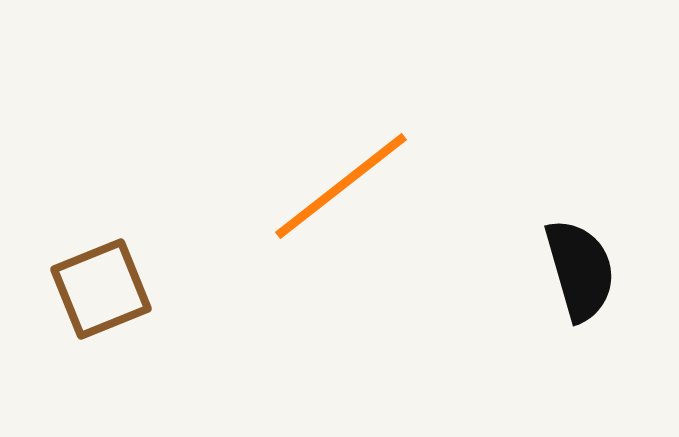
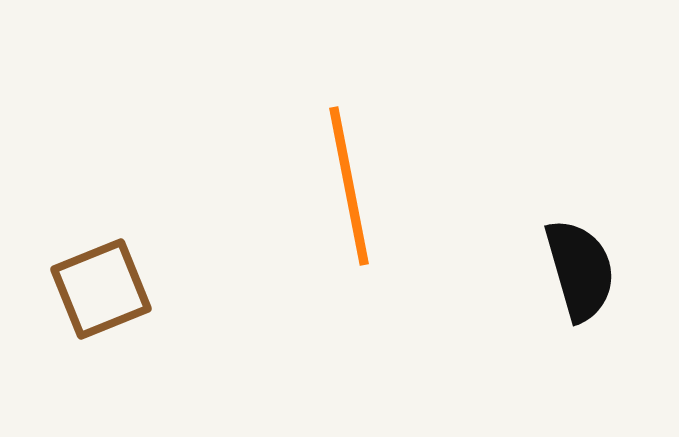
orange line: moved 8 px right; rotated 63 degrees counterclockwise
